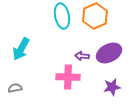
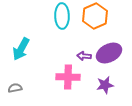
cyan ellipse: rotated 10 degrees clockwise
purple arrow: moved 2 px right
purple star: moved 7 px left, 2 px up
